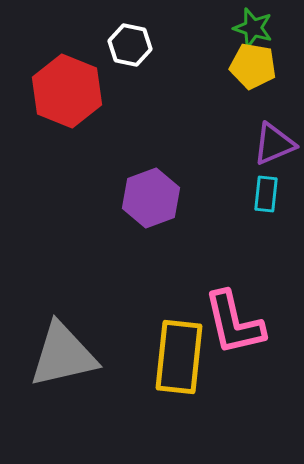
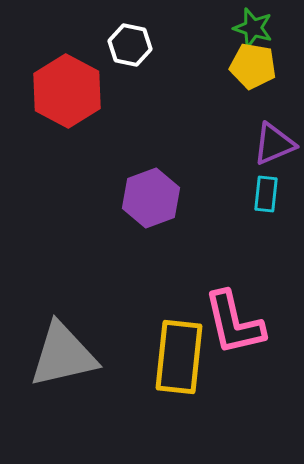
red hexagon: rotated 6 degrees clockwise
